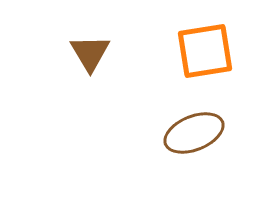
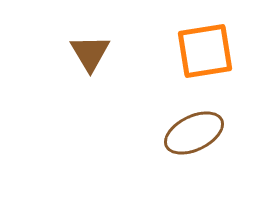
brown ellipse: rotated 4 degrees counterclockwise
